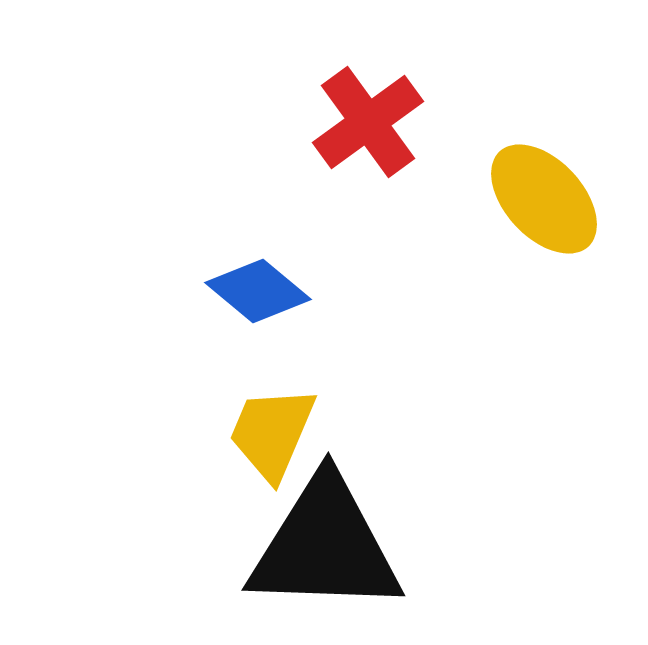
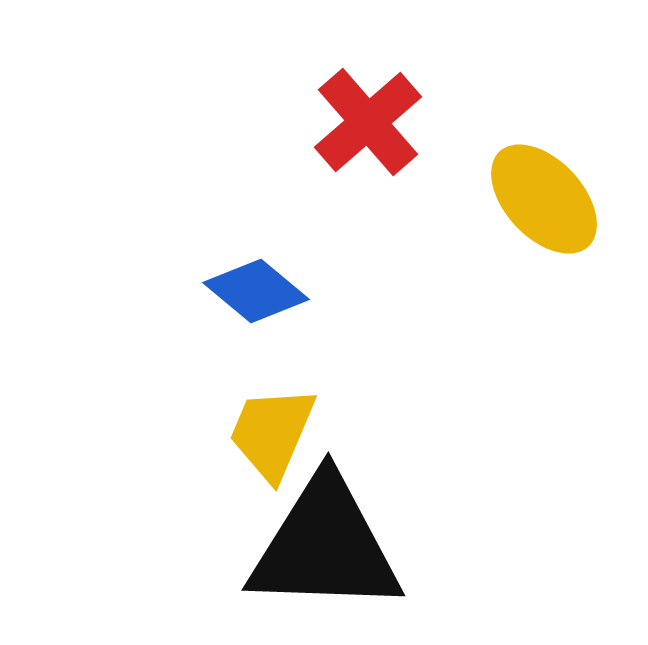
red cross: rotated 5 degrees counterclockwise
blue diamond: moved 2 px left
